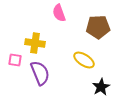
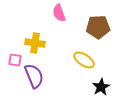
purple semicircle: moved 6 px left, 3 px down
